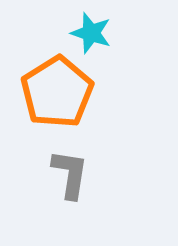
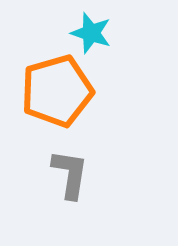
orange pentagon: moved 1 px up; rotated 16 degrees clockwise
